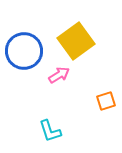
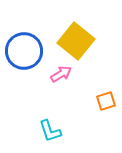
yellow square: rotated 15 degrees counterclockwise
pink arrow: moved 2 px right, 1 px up
